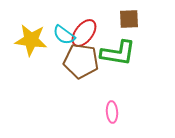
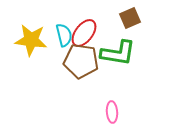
brown square: moved 1 px right, 1 px up; rotated 20 degrees counterclockwise
cyan semicircle: rotated 140 degrees counterclockwise
